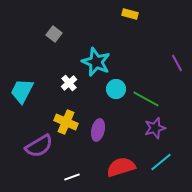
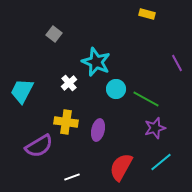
yellow rectangle: moved 17 px right
yellow cross: rotated 15 degrees counterclockwise
red semicircle: rotated 44 degrees counterclockwise
